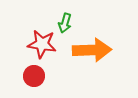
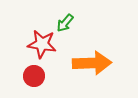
green arrow: rotated 24 degrees clockwise
orange arrow: moved 13 px down
